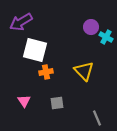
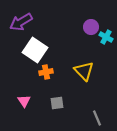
white square: rotated 20 degrees clockwise
